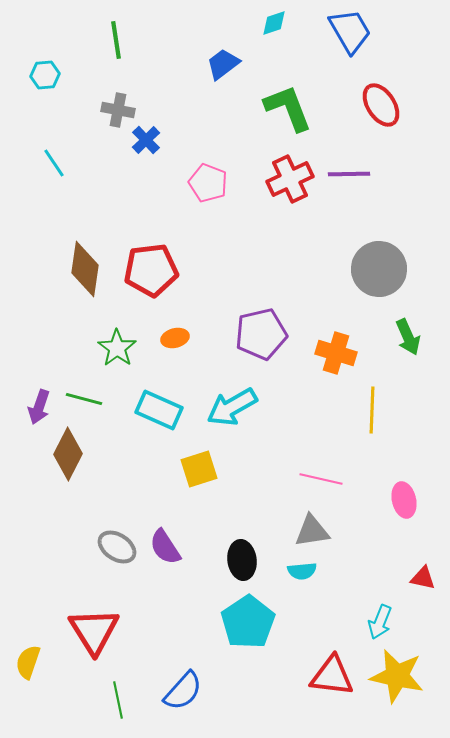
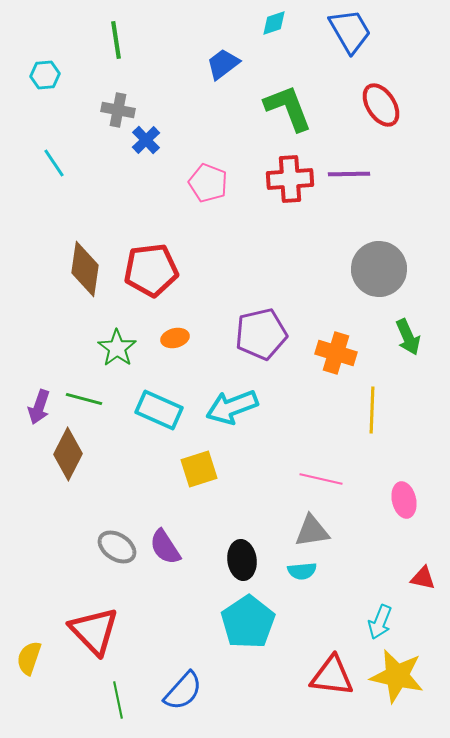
red cross at (290, 179): rotated 21 degrees clockwise
cyan arrow at (232, 407): rotated 9 degrees clockwise
red triangle at (94, 631): rotated 12 degrees counterclockwise
yellow semicircle at (28, 662): moved 1 px right, 4 px up
